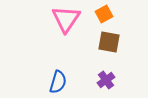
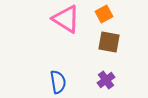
pink triangle: rotated 32 degrees counterclockwise
blue semicircle: rotated 25 degrees counterclockwise
